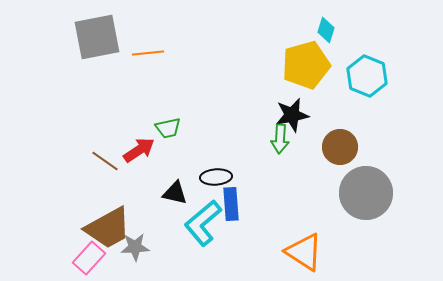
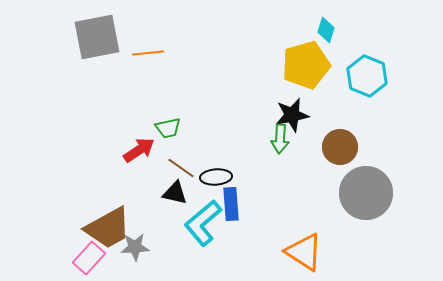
brown line: moved 76 px right, 7 px down
